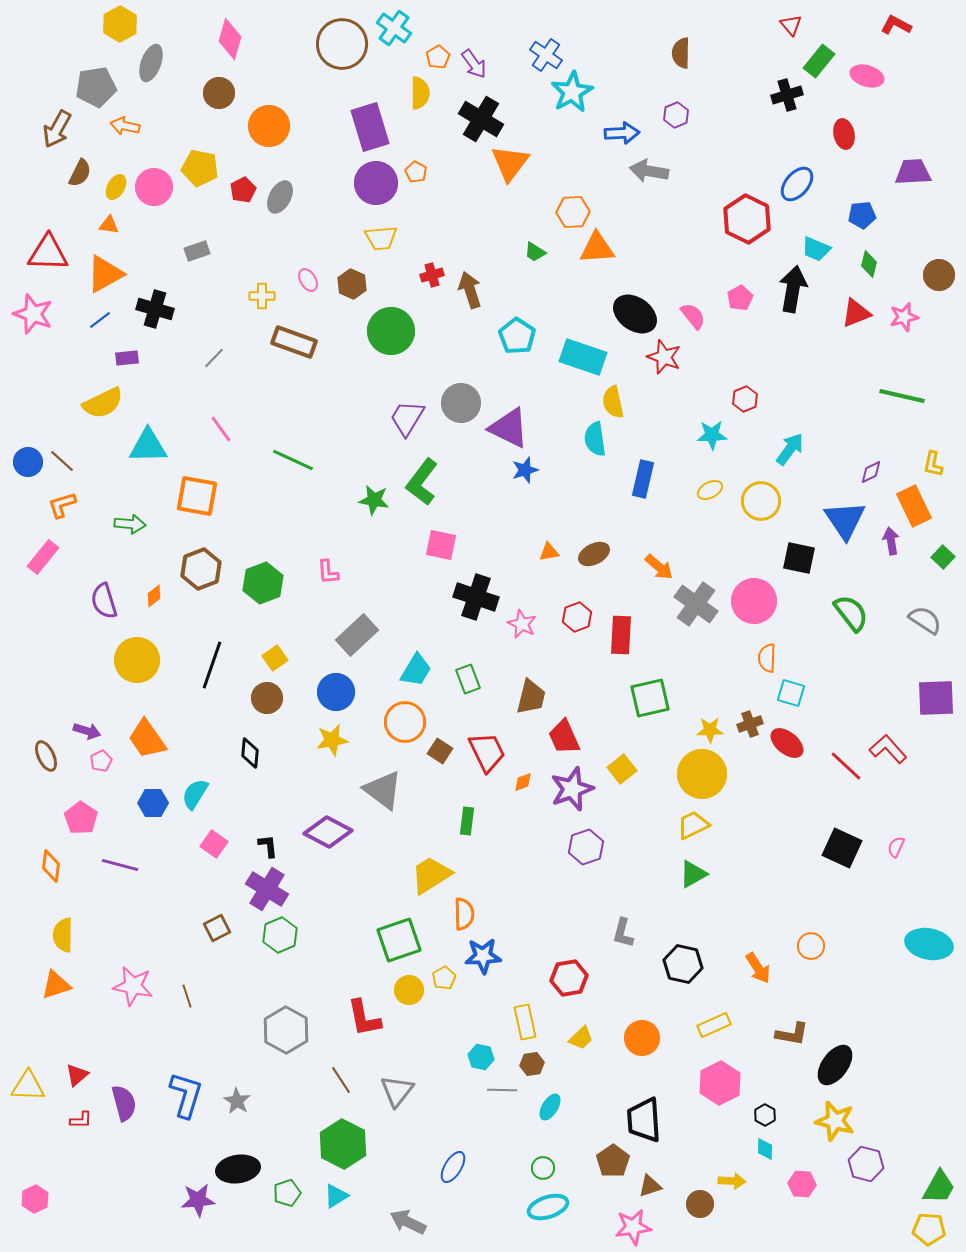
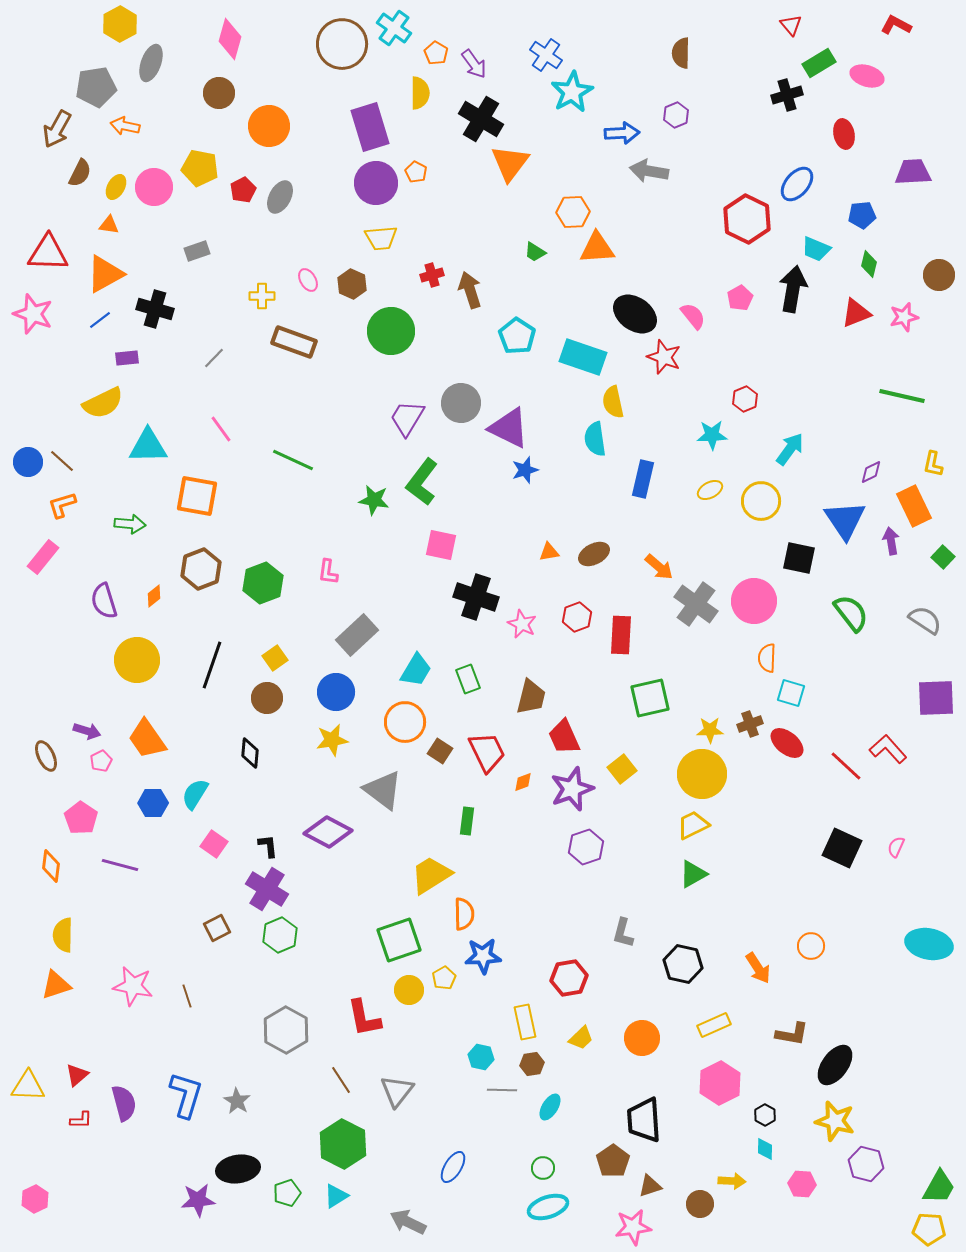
orange pentagon at (438, 57): moved 2 px left, 4 px up; rotated 10 degrees counterclockwise
green rectangle at (819, 61): moved 2 px down; rotated 20 degrees clockwise
pink L-shape at (328, 572): rotated 12 degrees clockwise
